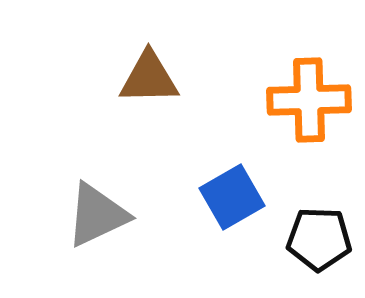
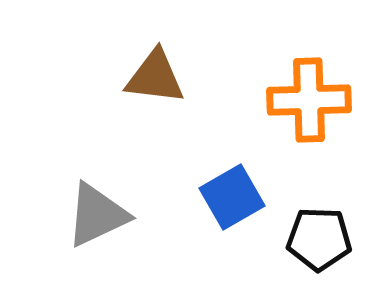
brown triangle: moved 6 px right, 1 px up; rotated 8 degrees clockwise
